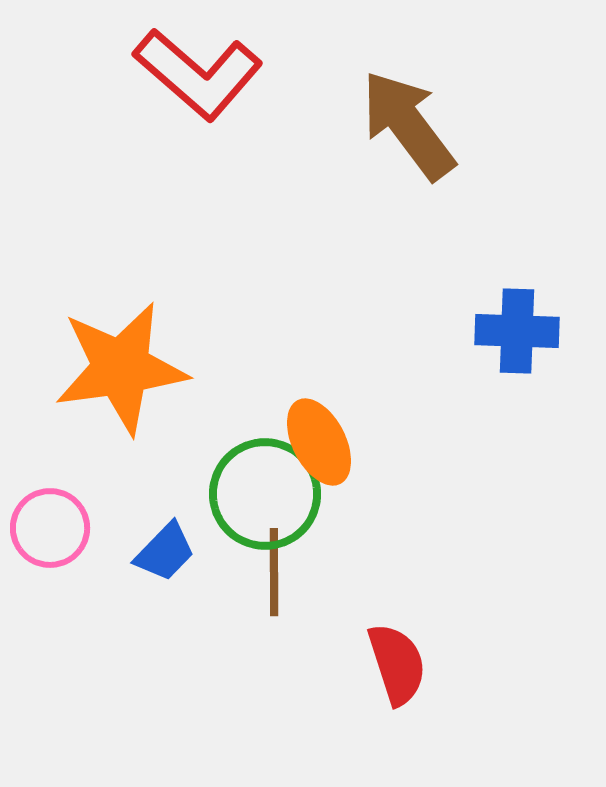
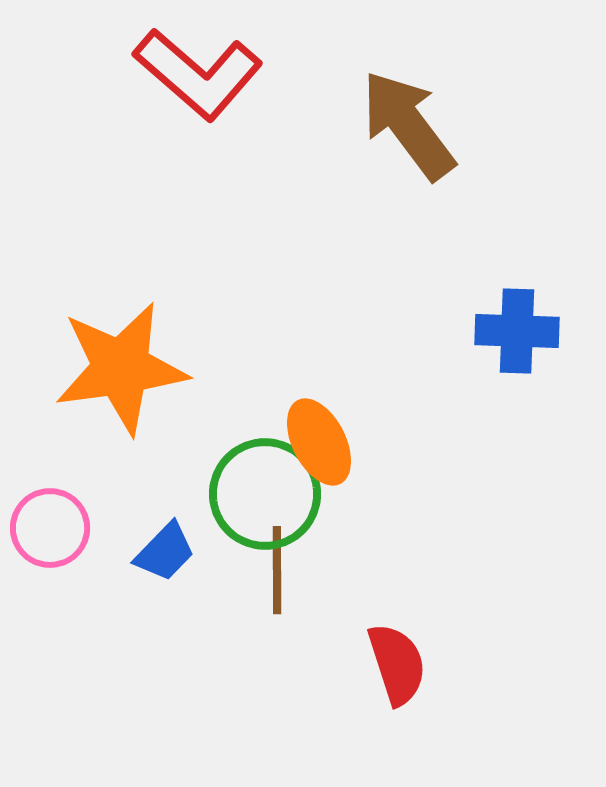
brown line: moved 3 px right, 2 px up
